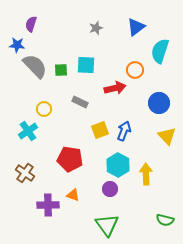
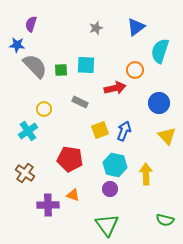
cyan hexagon: moved 3 px left; rotated 15 degrees counterclockwise
